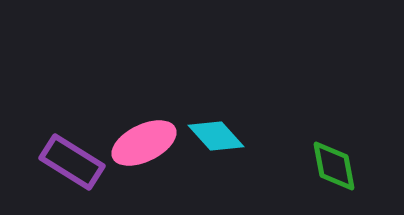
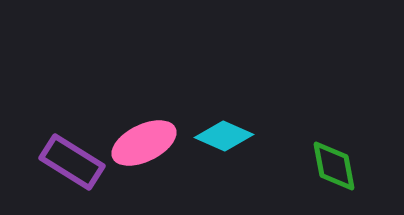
cyan diamond: moved 8 px right; rotated 24 degrees counterclockwise
